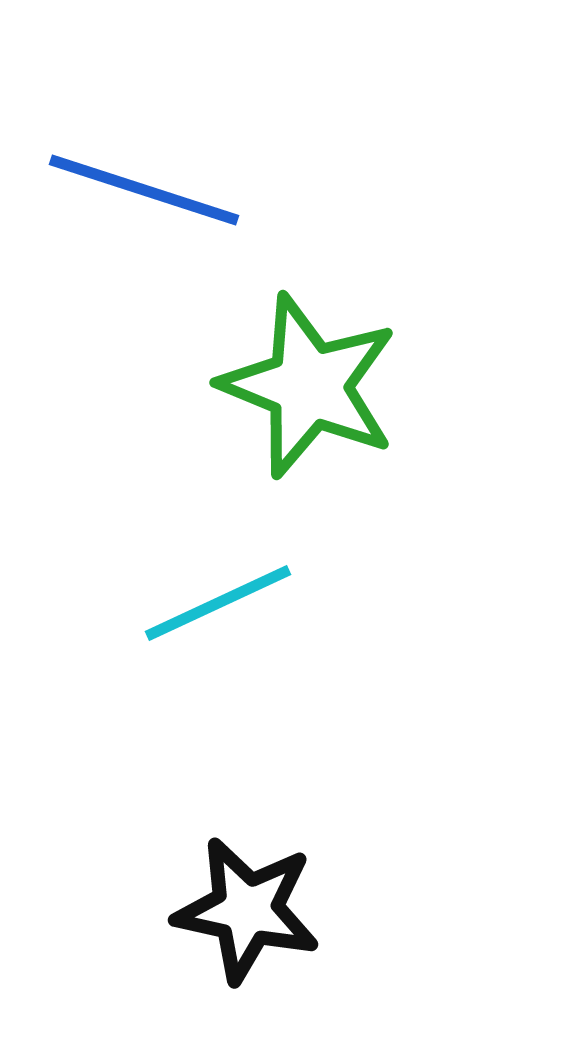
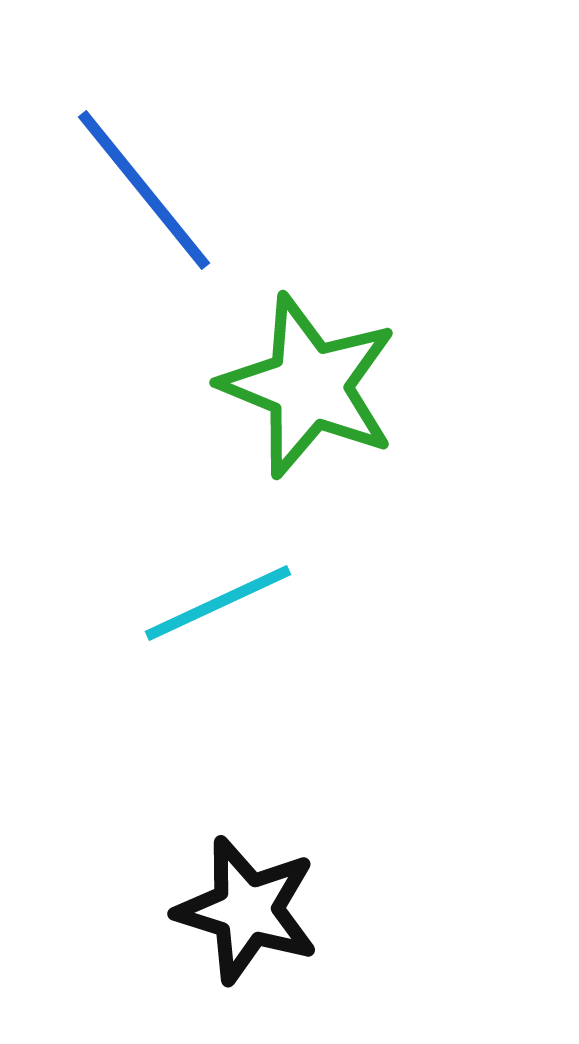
blue line: rotated 33 degrees clockwise
black star: rotated 5 degrees clockwise
